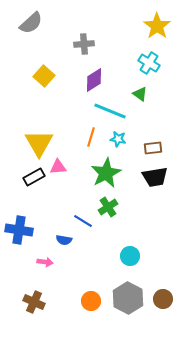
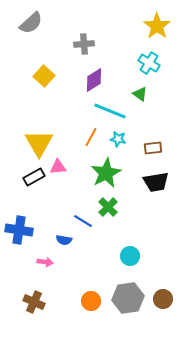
orange line: rotated 12 degrees clockwise
black trapezoid: moved 1 px right, 5 px down
green cross: rotated 12 degrees counterclockwise
gray hexagon: rotated 24 degrees clockwise
